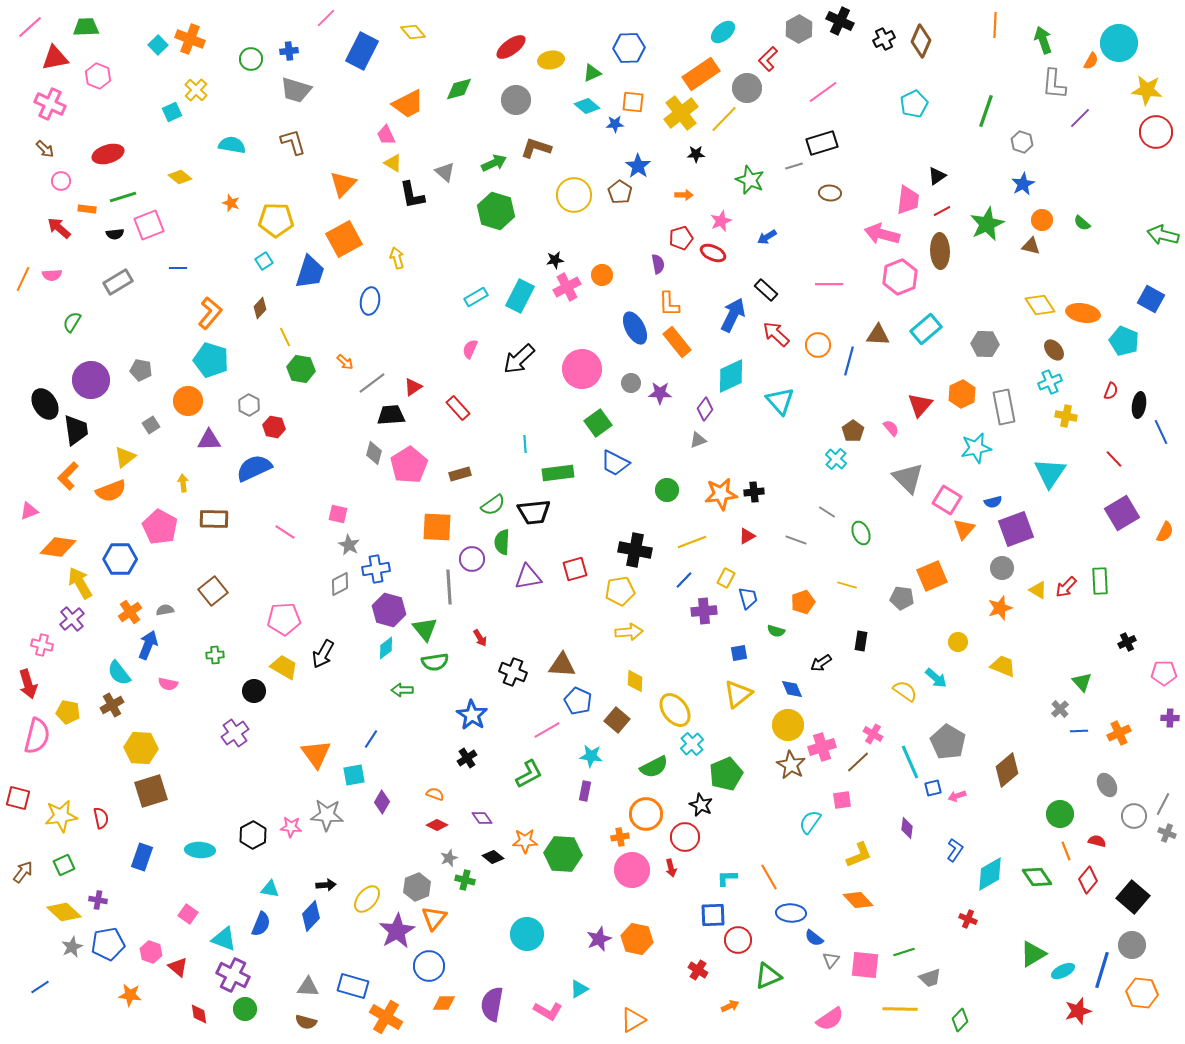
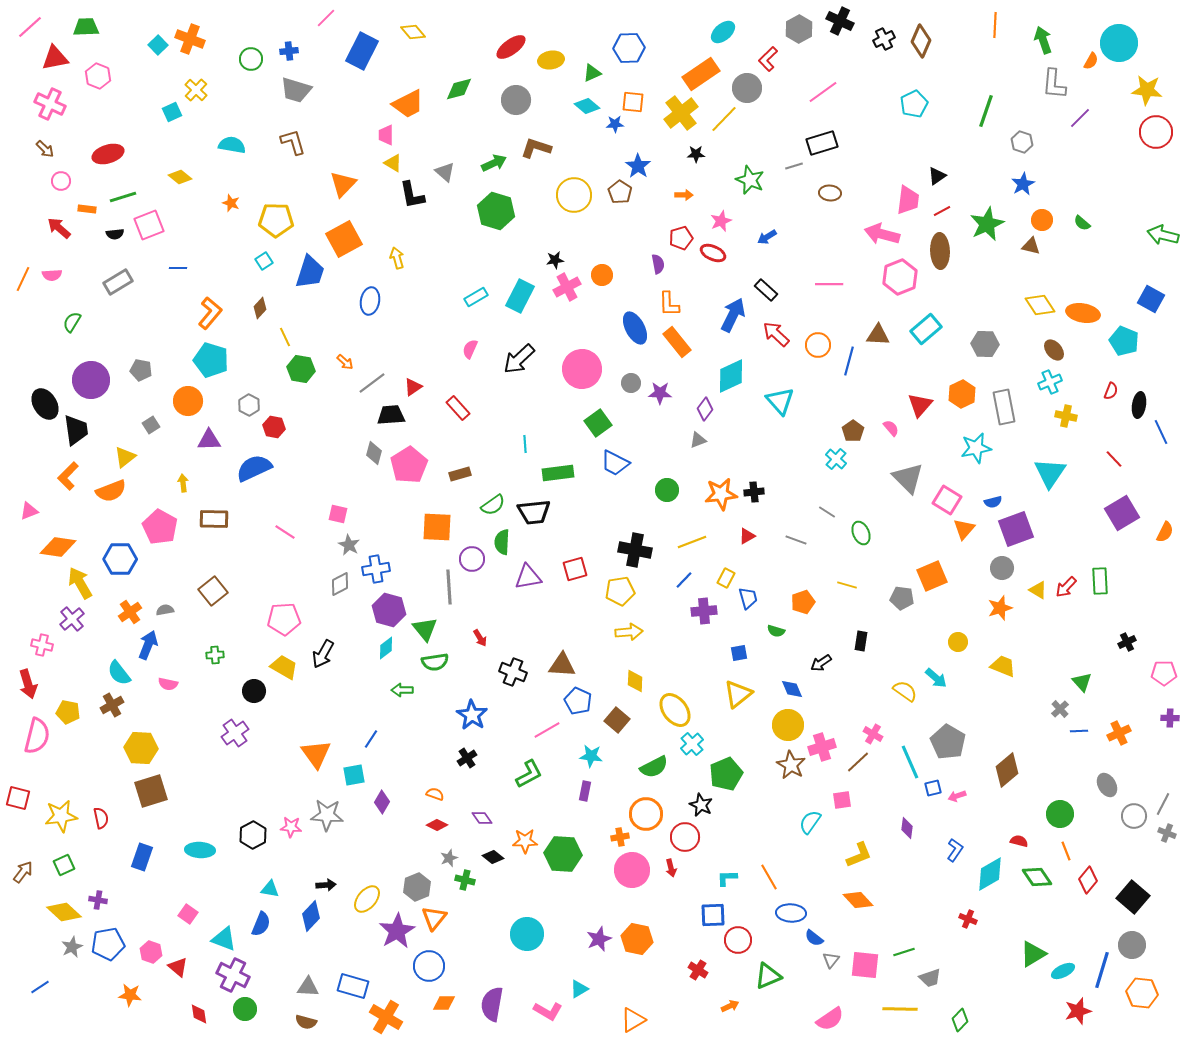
pink trapezoid at (386, 135): rotated 25 degrees clockwise
red semicircle at (1097, 841): moved 78 px left
